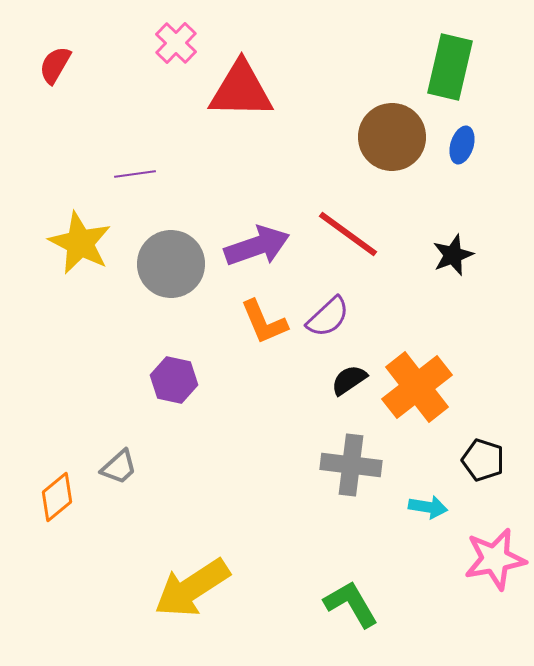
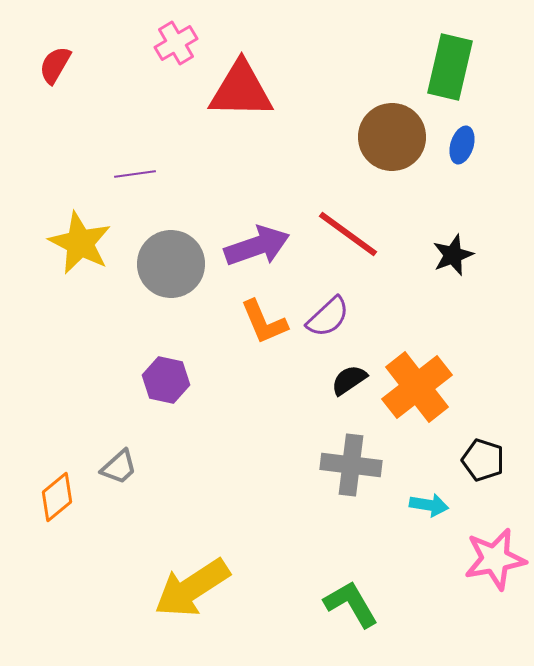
pink cross: rotated 15 degrees clockwise
purple hexagon: moved 8 px left
cyan arrow: moved 1 px right, 2 px up
